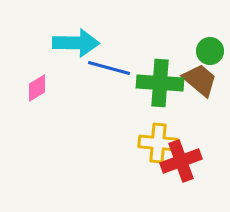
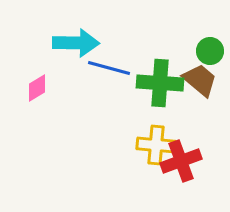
yellow cross: moved 2 px left, 2 px down
